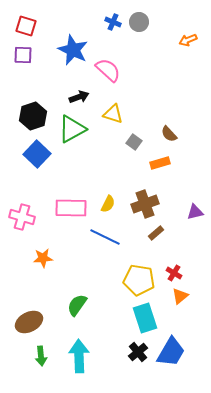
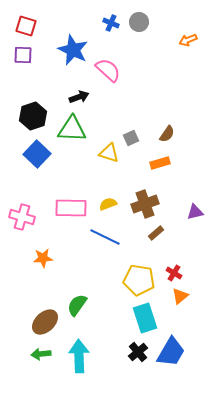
blue cross: moved 2 px left, 1 px down
yellow triangle: moved 4 px left, 39 px down
green triangle: rotated 32 degrees clockwise
brown semicircle: moved 2 px left; rotated 102 degrees counterclockwise
gray square: moved 3 px left, 4 px up; rotated 28 degrees clockwise
yellow semicircle: rotated 138 degrees counterclockwise
brown ellipse: moved 16 px right; rotated 16 degrees counterclockwise
green arrow: moved 2 px up; rotated 90 degrees clockwise
